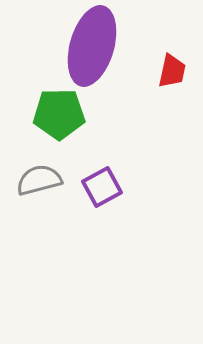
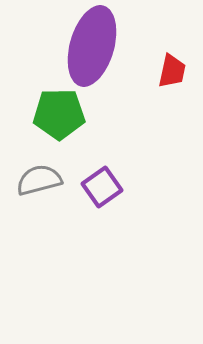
purple square: rotated 6 degrees counterclockwise
